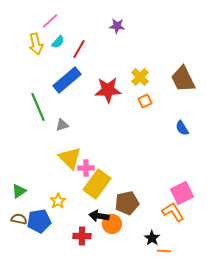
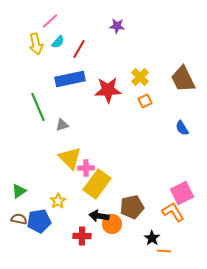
blue rectangle: moved 3 px right, 1 px up; rotated 28 degrees clockwise
brown pentagon: moved 5 px right, 4 px down
